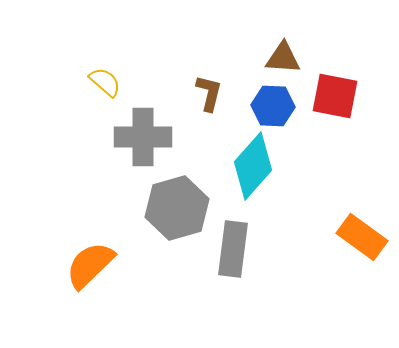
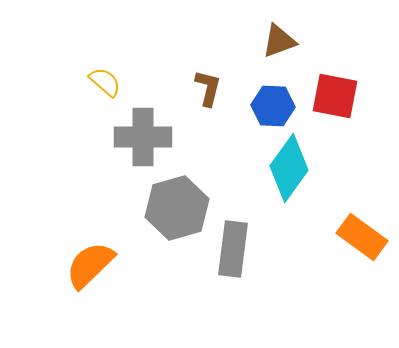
brown triangle: moved 4 px left, 17 px up; rotated 24 degrees counterclockwise
brown L-shape: moved 1 px left, 5 px up
cyan diamond: moved 36 px right, 2 px down; rotated 6 degrees counterclockwise
